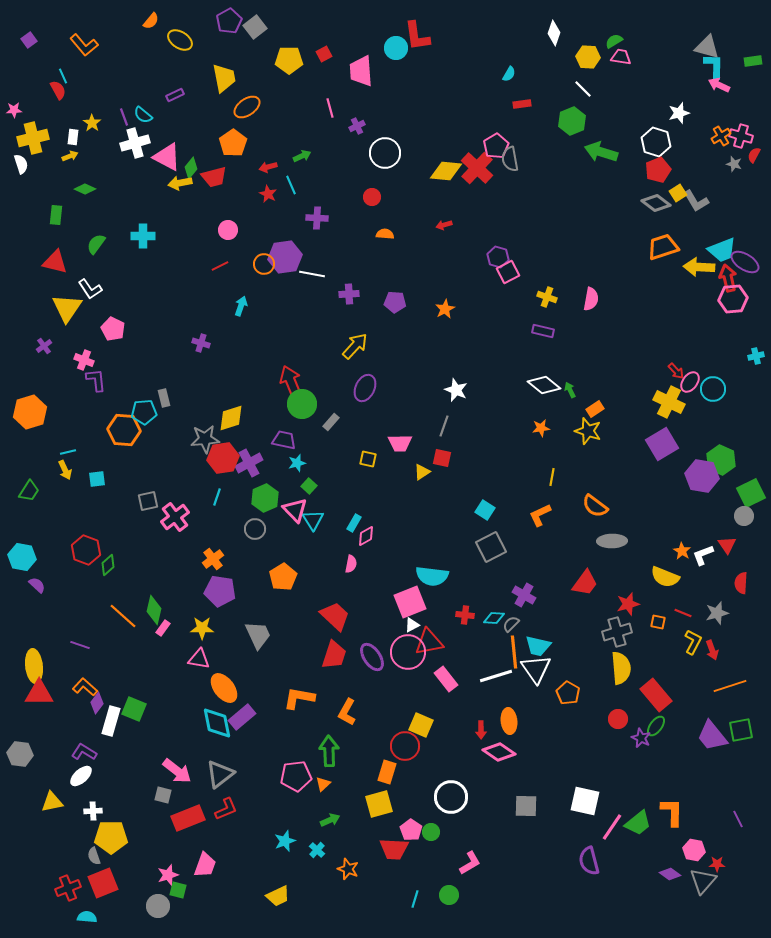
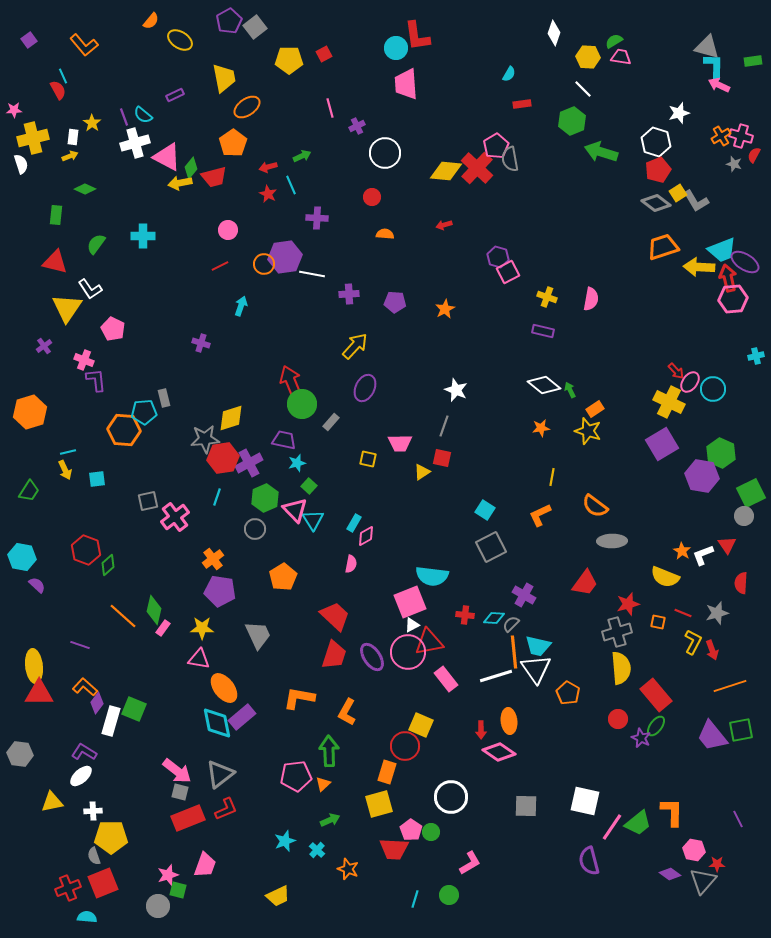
pink trapezoid at (361, 71): moved 45 px right, 13 px down
green hexagon at (721, 460): moved 7 px up
gray square at (163, 795): moved 17 px right, 3 px up
